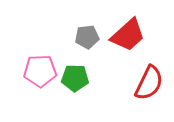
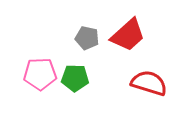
gray pentagon: moved 1 px down; rotated 20 degrees clockwise
pink pentagon: moved 3 px down
red semicircle: rotated 99 degrees counterclockwise
